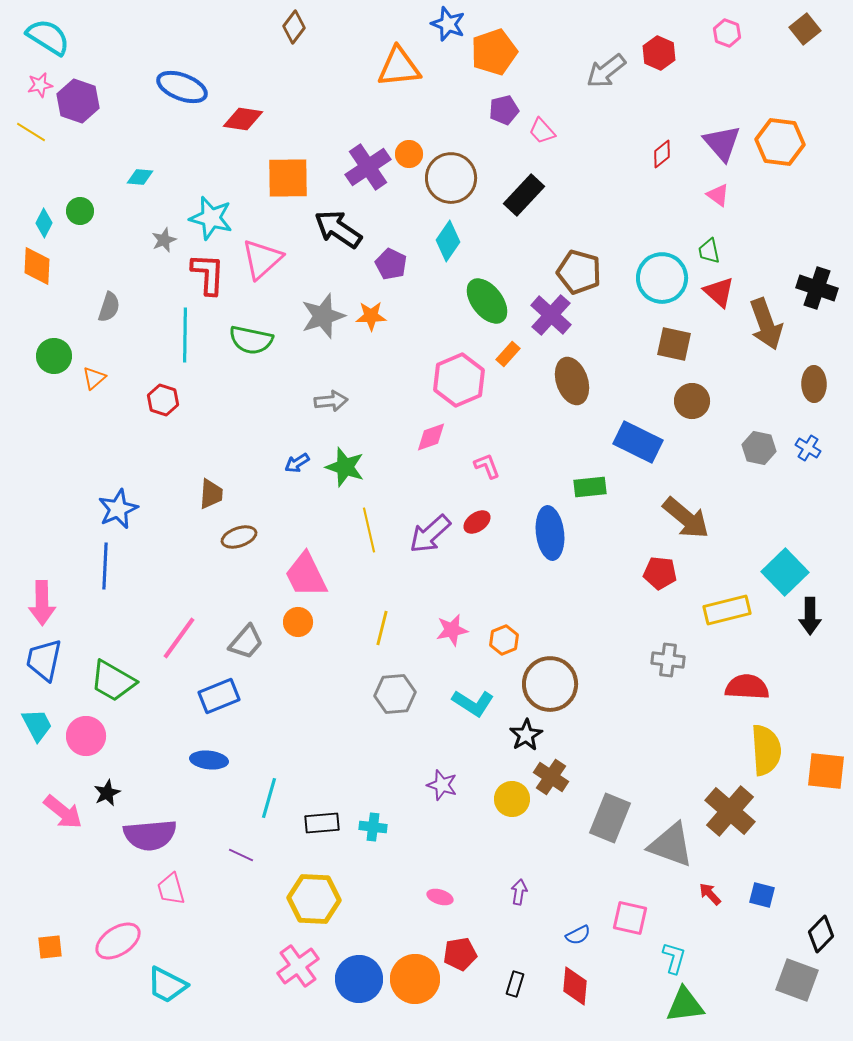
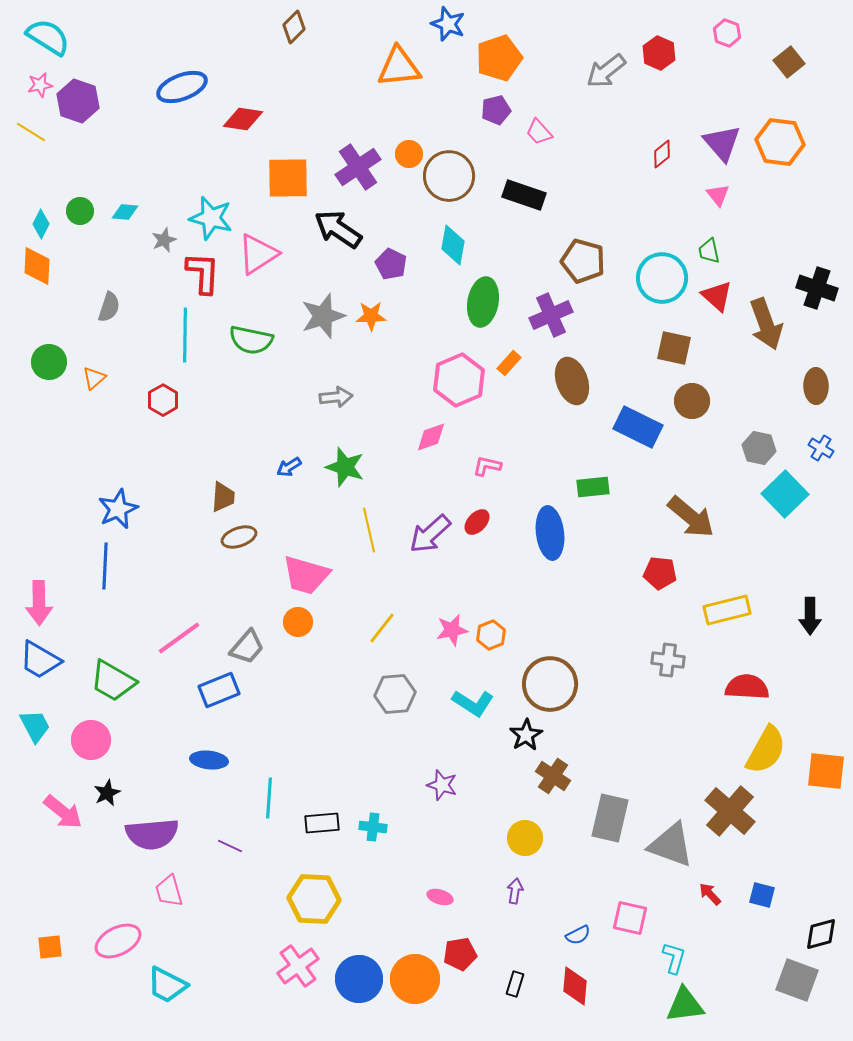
brown diamond at (294, 27): rotated 8 degrees clockwise
brown square at (805, 29): moved 16 px left, 33 px down
orange pentagon at (494, 52): moved 5 px right, 6 px down
blue ellipse at (182, 87): rotated 42 degrees counterclockwise
purple pentagon at (504, 110): moved 8 px left
pink trapezoid at (542, 131): moved 3 px left, 1 px down
purple cross at (368, 167): moved 10 px left
cyan diamond at (140, 177): moved 15 px left, 35 px down
brown circle at (451, 178): moved 2 px left, 2 px up
black rectangle at (524, 195): rotated 66 degrees clockwise
pink triangle at (718, 195): rotated 15 degrees clockwise
cyan diamond at (44, 223): moved 3 px left, 1 px down
cyan diamond at (448, 241): moved 5 px right, 4 px down; rotated 24 degrees counterclockwise
pink triangle at (262, 259): moved 4 px left, 5 px up; rotated 9 degrees clockwise
brown pentagon at (579, 272): moved 4 px right, 11 px up
red L-shape at (208, 274): moved 5 px left, 1 px up
red triangle at (719, 292): moved 2 px left, 4 px down
green ellipse at (487, 301): moved 4 px left, 1 px down; rotated 48 degrees clockwise
purple cross at (551, 315): rotated 24 degrees clockwise
brown square at (674, 344): moved 4 px down
orange rectangle at (508, 354): moved 1 px right, 9 px down
green circle at (54, 356): moved 5 px left, 6 px down
brown ellipse at (814, 384): moved 2 px right, 2 px down
red hexagon at (163, 400): rotated 12 degrees clockwise
gray arrow at (331, 401): moved 5 px right, 4 px up
blue rectangle at (638, 442): moved 15 px up
blue cross at (808, 448): moved 13 px right
blue arrow at (297, 463): moved 8 px left, 4 px down
pink L-shape at (487, 466): rotated 56 degrees counterclockwise
green rectangle at (590, 487): moved 3 px right
brown trapezoid at (211, 494): moved 12 px right, 3 px down
brown arrow at (686, 518): moved 5 px right, 1 px up
red ellipse at (477, 522): rotated 12 degrees counterclockwise
cyan square at (785, 572): moved 78 px up
pink trapezoid at (306, 575): rotated 48 degrees counterclockwise
pink arrow at (42, 603): moved 3 px left
yellow line at (382, 628): rotated 24 degrees clockwise
pink line at (179, 638): rotated 18 degrees clockwise
orange hexagon at (504, 640): moved 13 px left, 5 px up
gray trapezoid at (246, 642): moved 1 px right, 5 px down
blue trapezoid at (44, 660): moved 4 px left; rotated 72 degrees counterclockwise
blue rectangle at (219, 696): moved 6 px up
cyan trapezoid at (37, 725): moved 2 px left, 1 px down
pink circle at (86, 736): moved 5 px right, 4 px down
yellow semicircle at (766, 750): rotated 33 degrees clockwise
brown cross at (551, 777): moved 2 px right, 1 px up
cyan line at (269, 798): rotated 12 degrees counterclockwise
yellow circle at (512, 799): moved 13 px right, 39 px down
gray rectangle at (610, 818): rotated 9 degrees counterclockwise
purple semicircle at (150, 835): moved 2 px right, 1 px up
purple line at (241, 855): moved 11 px left, 9 px up
pink trapezoid at (171, 889): moved 2 px left, 2 px down
purple arrow at (519, 892): moved 4 px left, 1 px up
black diamond at (821, 934): rotated 30 degrees clockwise
pink ellipse at (118, 941): rotated 6 degrees clockwise
